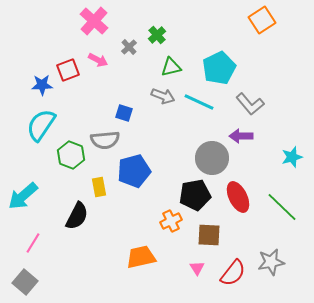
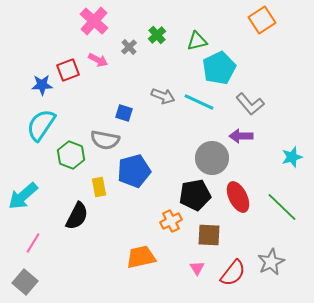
green triangle: moved 26 px right, 26 px up
gray semicircle: rotated 16 degrees clockwise
gray star: rotated 16 degrees counterclockwise
